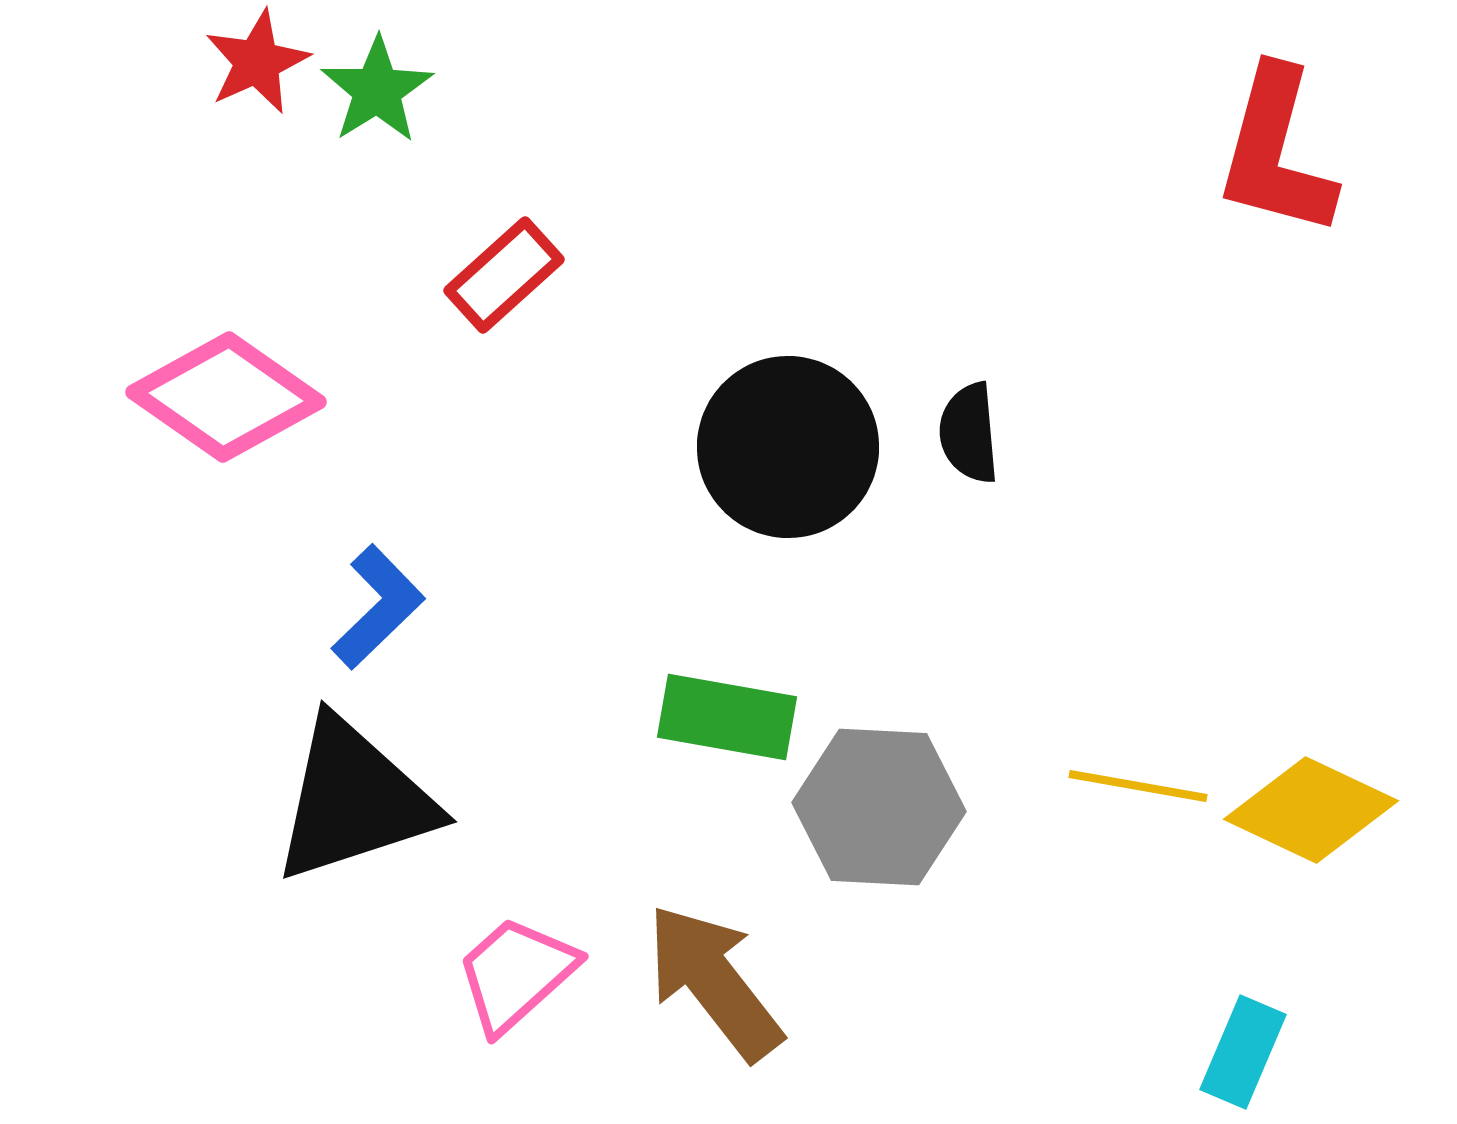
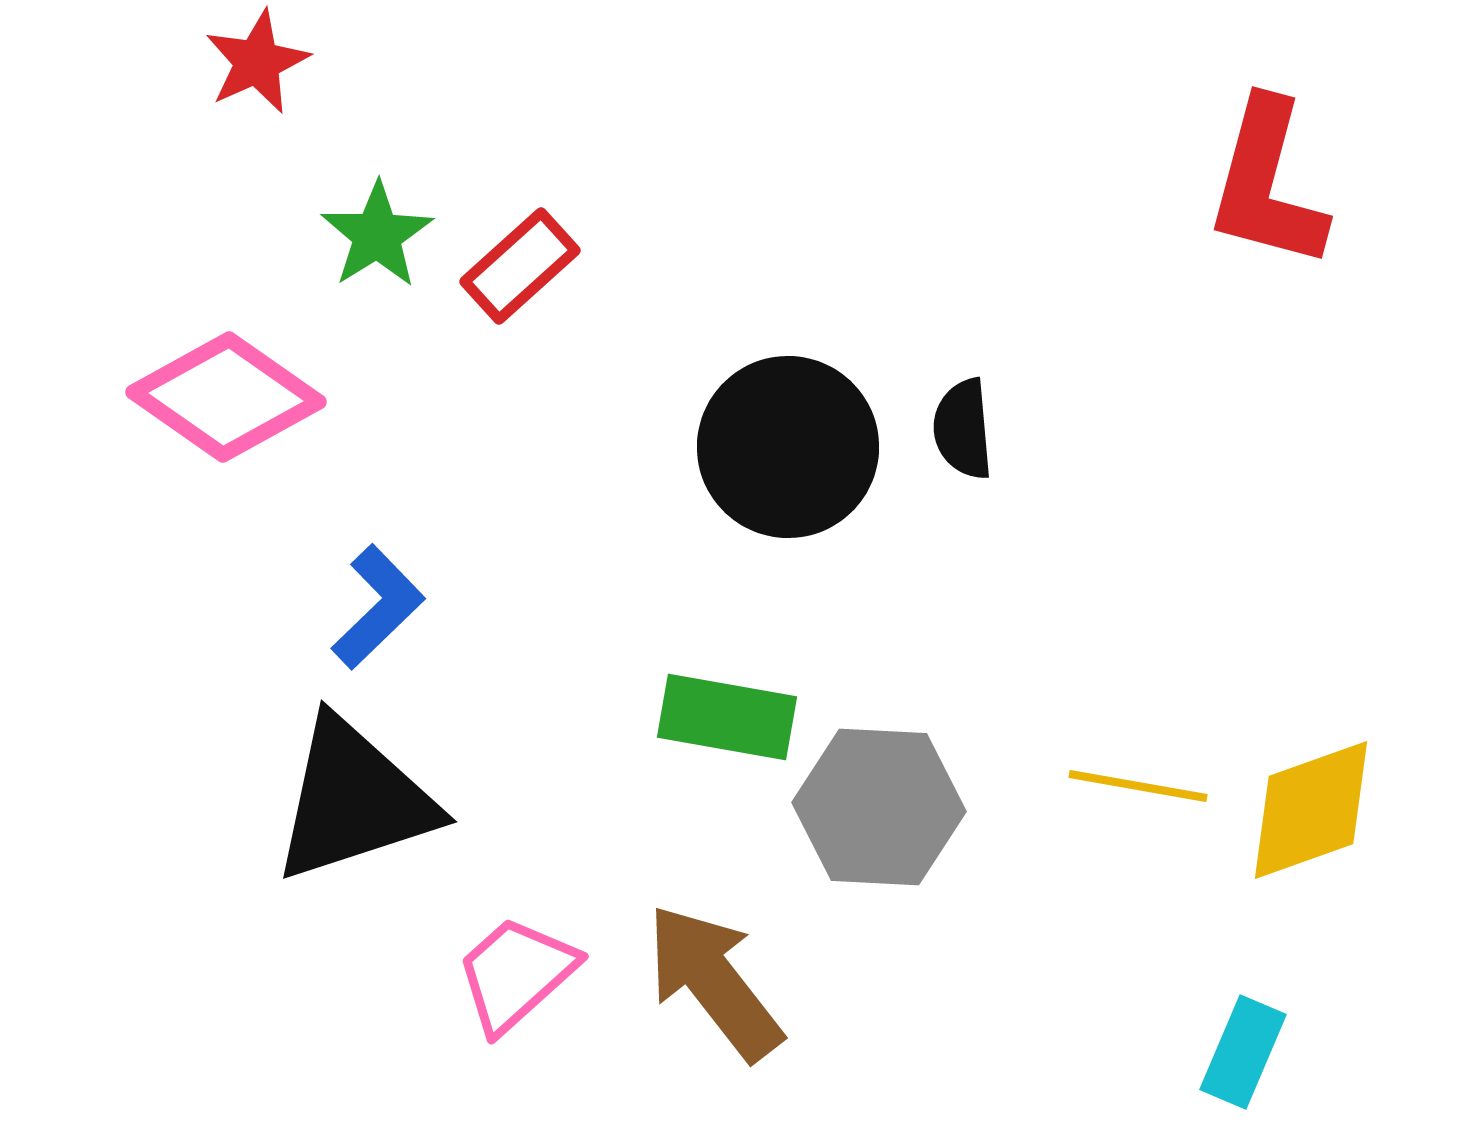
green star: moved 145 px down
red L-shape: moved 9 px left, 32 px down
red rectangle: moved 16 px right, 9 px up
black semicircle: moved 6 px left, 4 px up
yellow diamond: rotated 45 degrees counterclockwise
